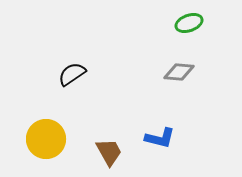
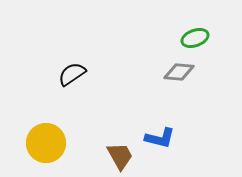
green ellipse: moved 6 px right, 15 px down
yellow circle: moved 4 px down
brown trapezoid: moved 11 px right, 4 px down
